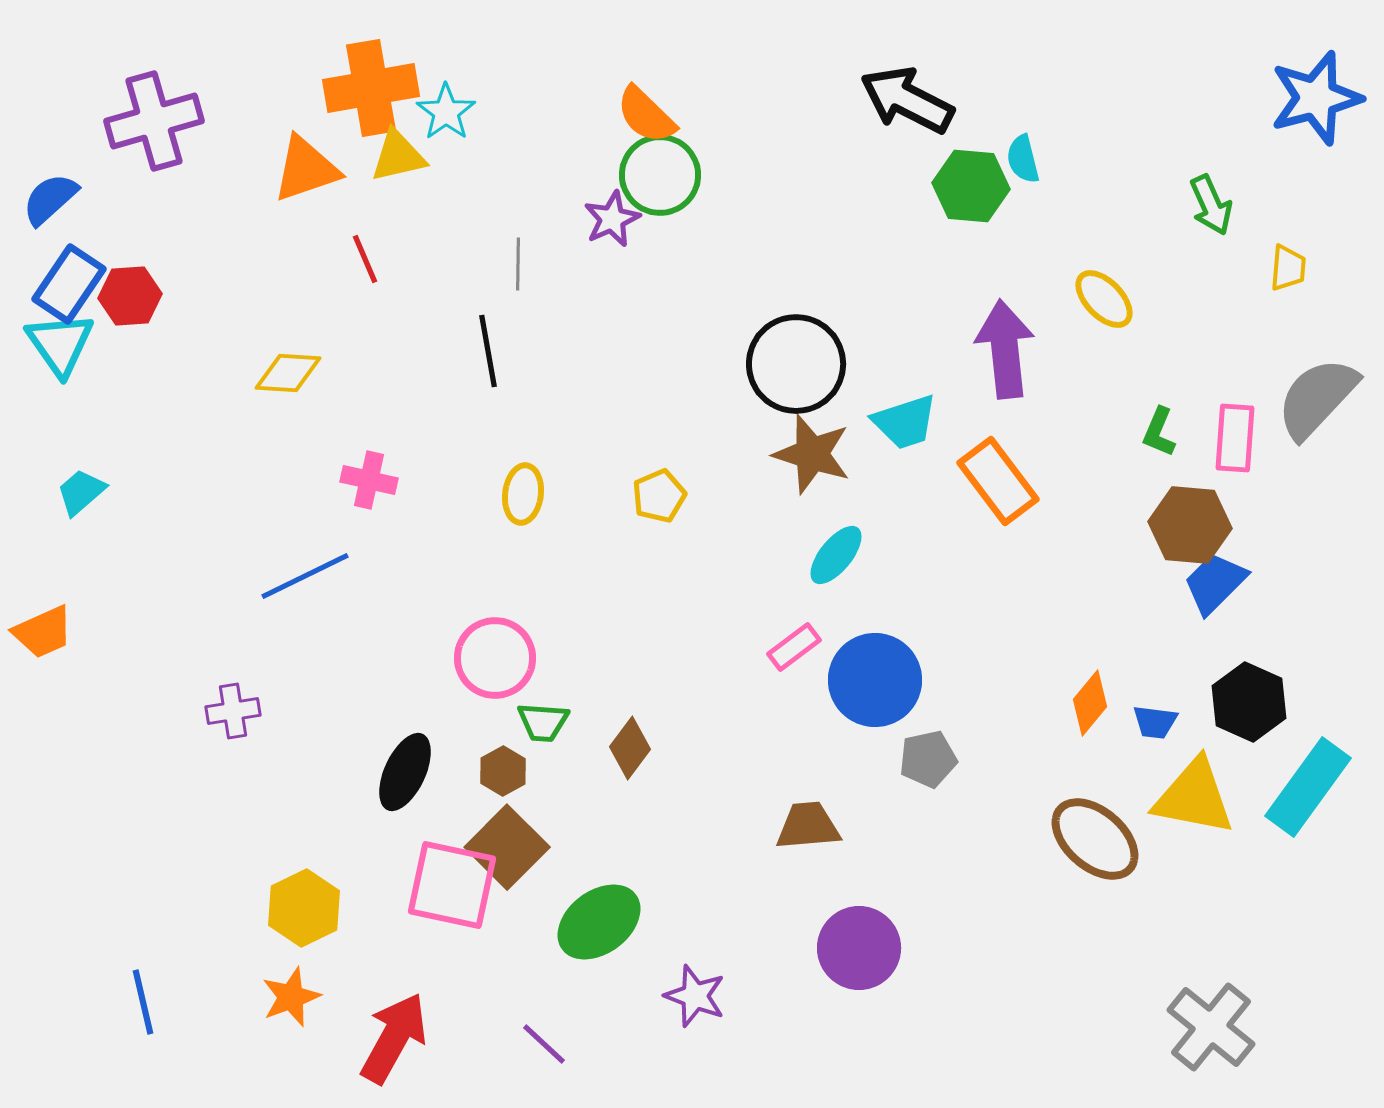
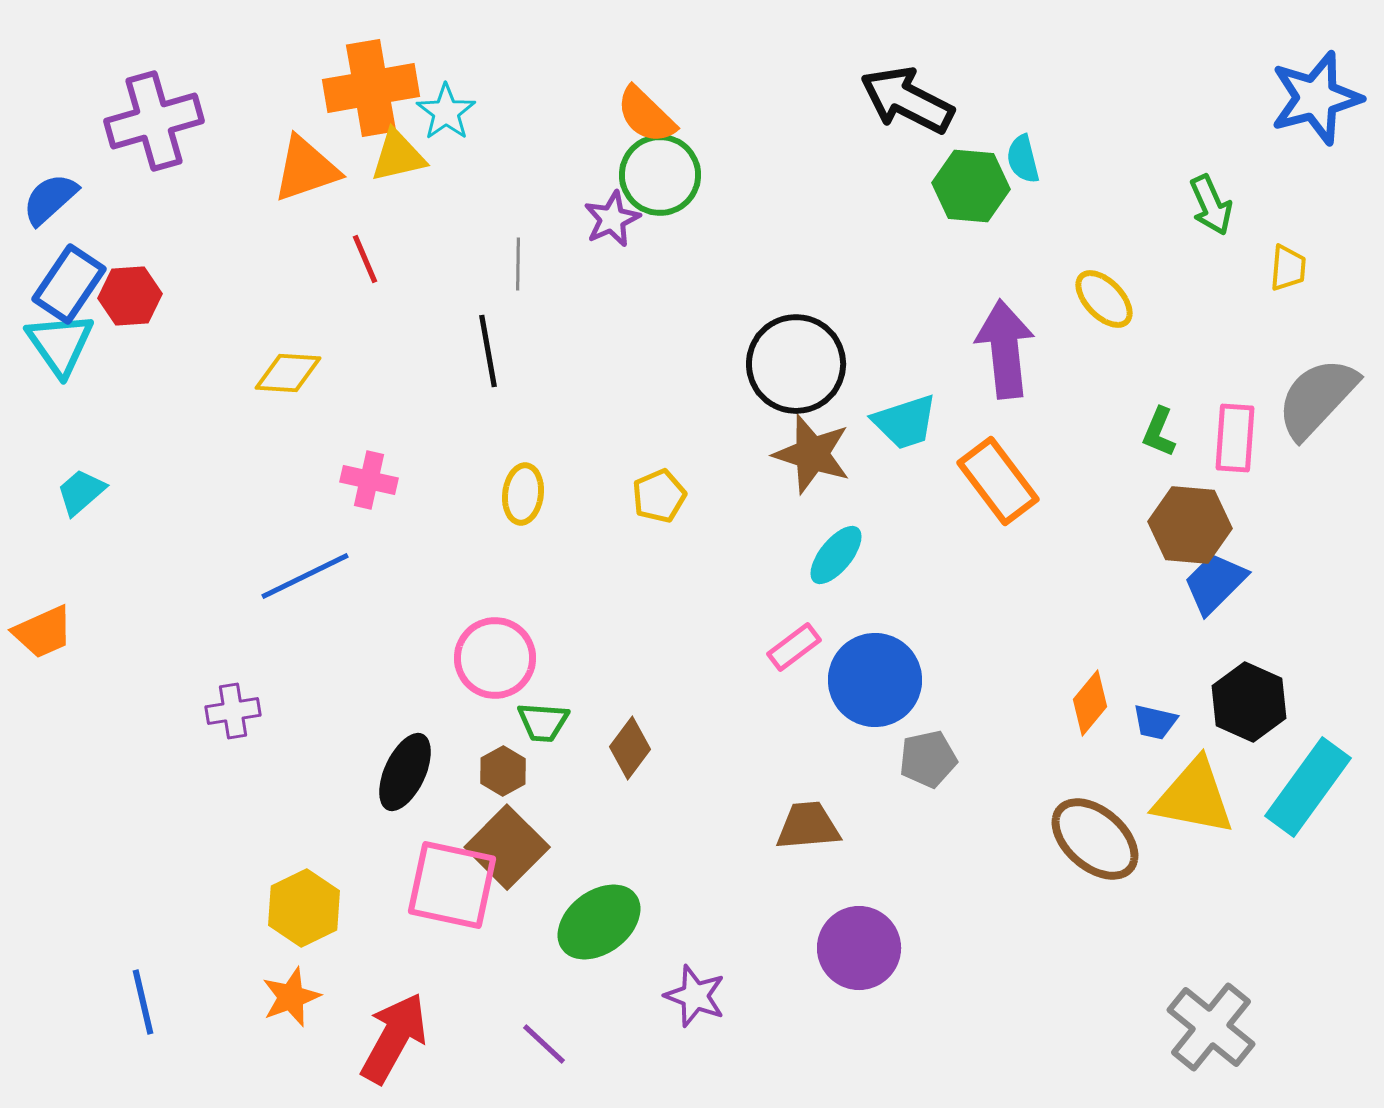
blue trapezoid at (1155, 722): rotated 6 degrees clockwise
